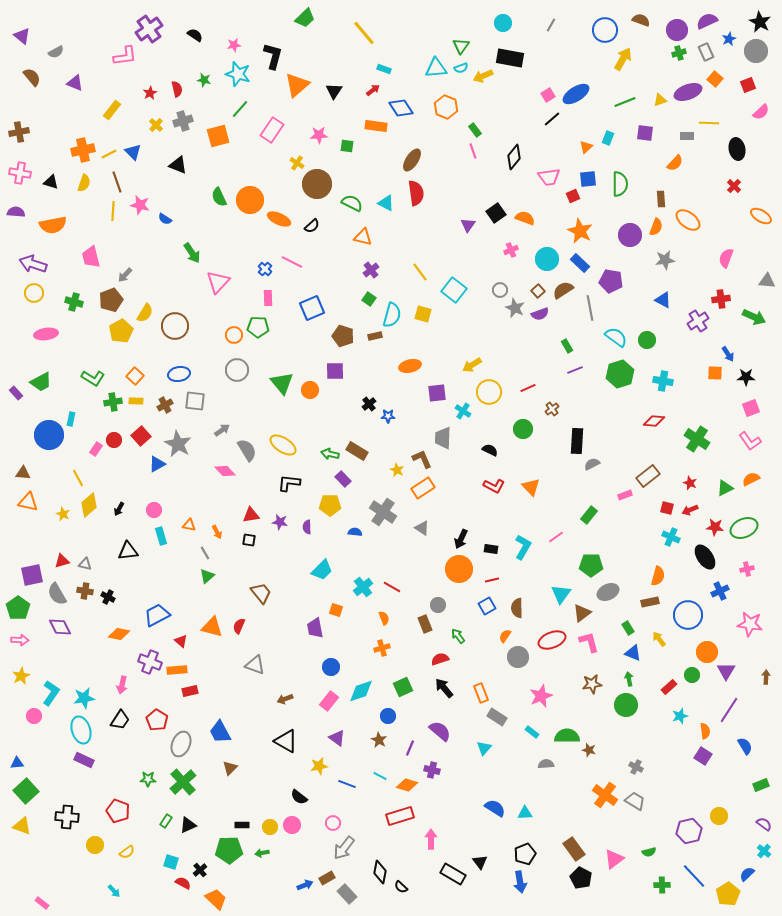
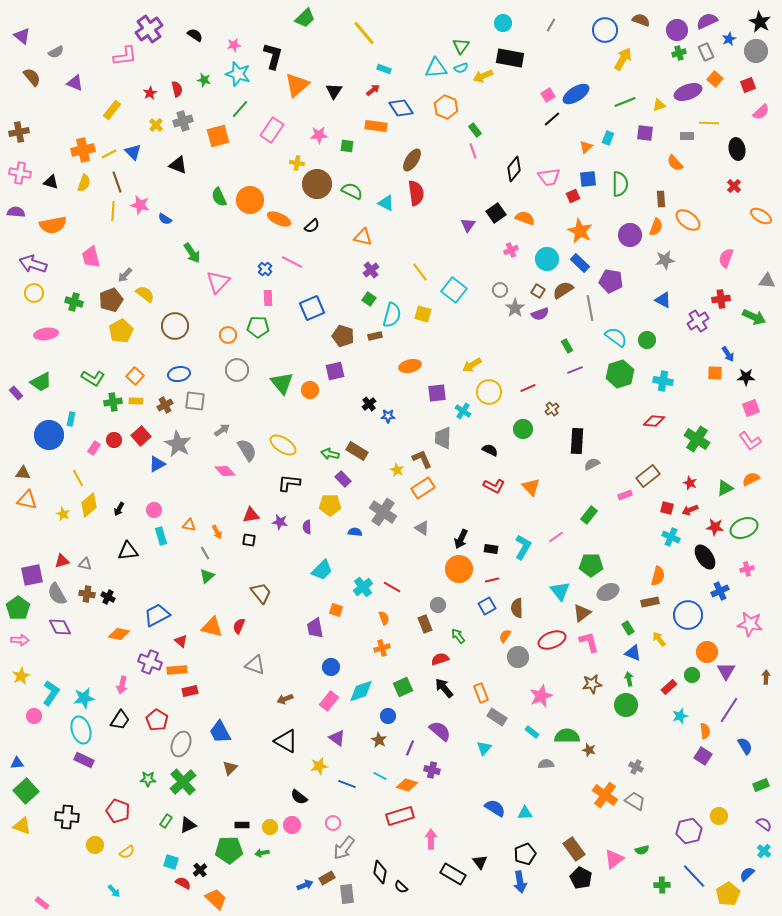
yellow triangle at (660, 100): moved 1 px left, 5 px down
black diamond at (514, 157): moved 12 px down
yellow cross at (297, 163): rotated 24 degrees counterclockwise
orange semicircle at (675, 163): rotated 96 degrees clockwise
green semicircle at (352, 203): moved 12 px up
brown square at (538, 291): rotated 16 degrees counterclockwise
gray star at (515, 308): rotated 12 degrees clockwise
yellow semicircle at (145, 313): moved 19 px up; rotated 84 degrees counterclockwise
orange circle at (234, 335): moved 6 px left
purple square at (335, 371): rotated 12 degrees counterclockwise
pink rectangle at (96, 449): moved 2 px left, 1 px up
orange triangle at (28, 502): moved 1 px left, 2 px up
brown cross at (85, 591): moved 2 px right, 3 px down
cyan triangle at (561, 594): moved 1 px left, 3 px up; rotated 15 degrees counterclockwise
green semicircle at (649, 852): moved 7 px left, 2 px up
gray rectangle at (347, 894): rotated 36 degrees clockwise
